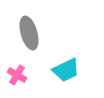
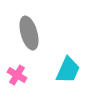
cyan trapezoid: moved 2 px right; rotated 40 degrees counterclockwise
